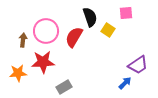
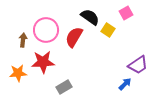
pink square: rotated 24 degrees counterclockwise
black semicircle: rotated 36 degrees counterclockwise
pink circle: moved 1 px up
blue arrow: moved 1 px down
